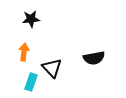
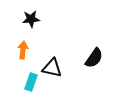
orange arrow: moved 1 px left, 2 px up
black semicircle: rotated 45 degrees counterclockwise
black triangle: rotated 35 degrees counterclockwise
